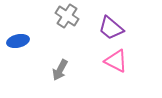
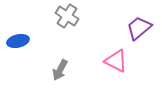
purple trapezoid: moved 28 px right; rotated 100 degrees clockwise
